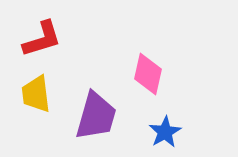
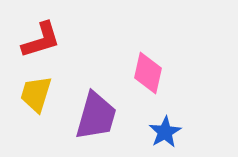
red L-shape: moved 1 px left, 1 px down
pink diamond: moved 1 px up
yellow trapezoid: rotated 24 degrees clockwise
